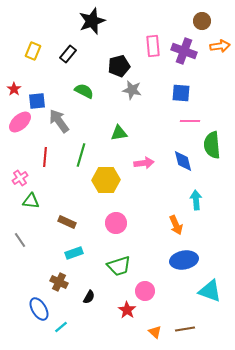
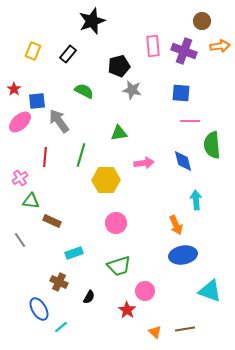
brown rectangle at (67, 222): moved 15 px left, 1 px up
blue ellipse at (184, 260): moved 1 px left, 5 px up
